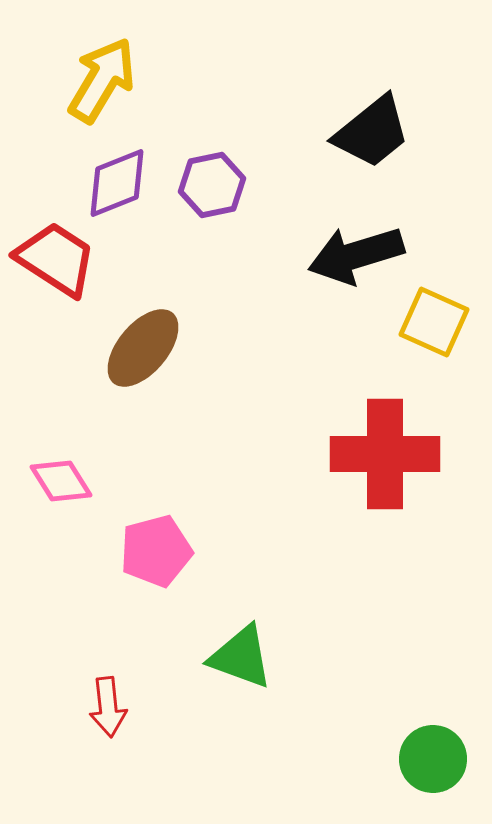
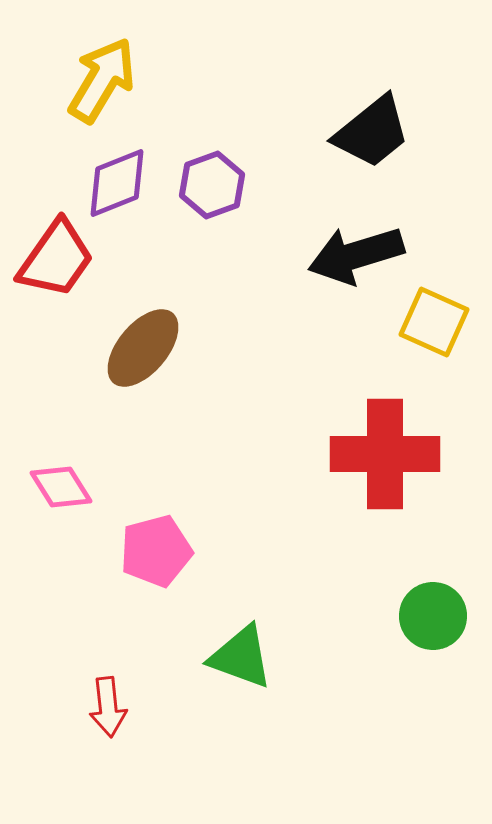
purple hexagon: rotated 8 degrees counterclockwise
red trapezoid: rotated 92 degrees clockwise
pink diamond: moved 6 px down
green circle: moved 143 px up
